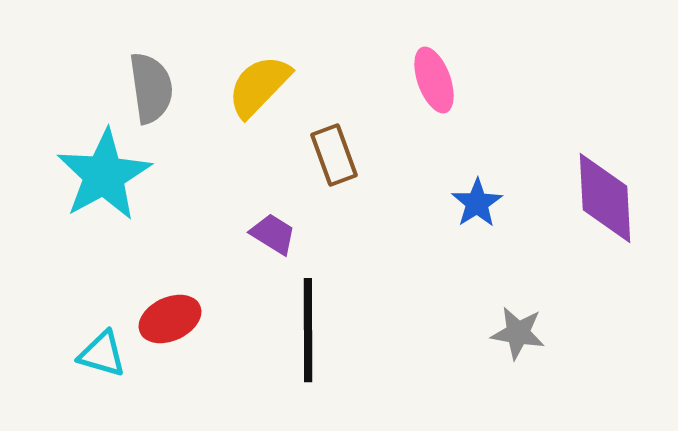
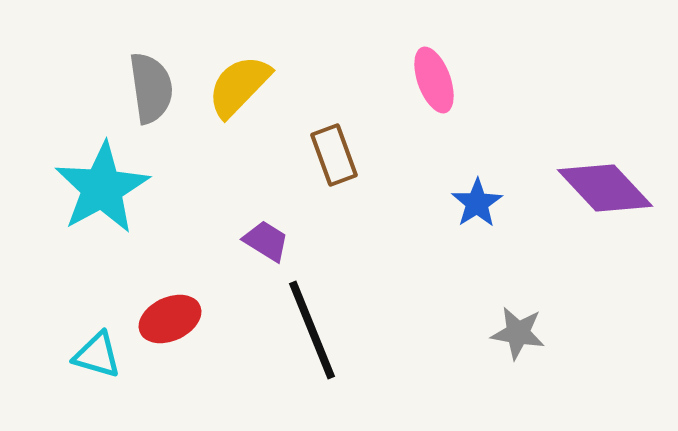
yellow semicircle: moved 20 px left
cyan star: moved 2 px left, 13 px down
purple diamond: moved 10 px up; rotated 40 degrees counterclockwise
purple trapezoid: moved 7 px left, 7 px down
black line: moved 4 px right; rotated 22 degrees counterclockwise
cyan triangle: moved 5 px left, 1 px down
